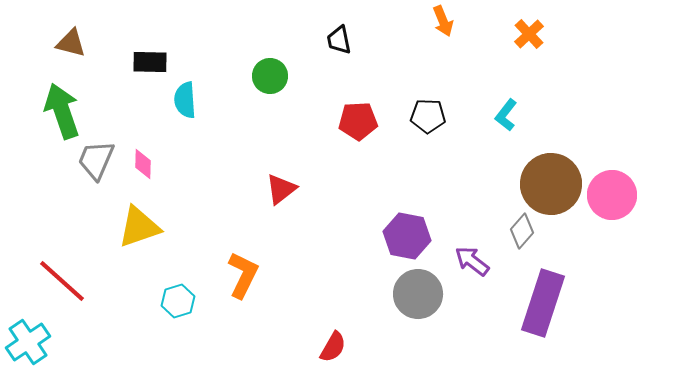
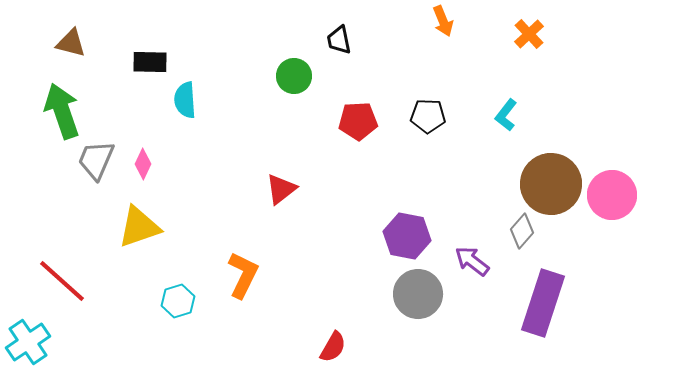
green circle: moved 24 px right
pink diamond: rotated 24 degrees clockwise
